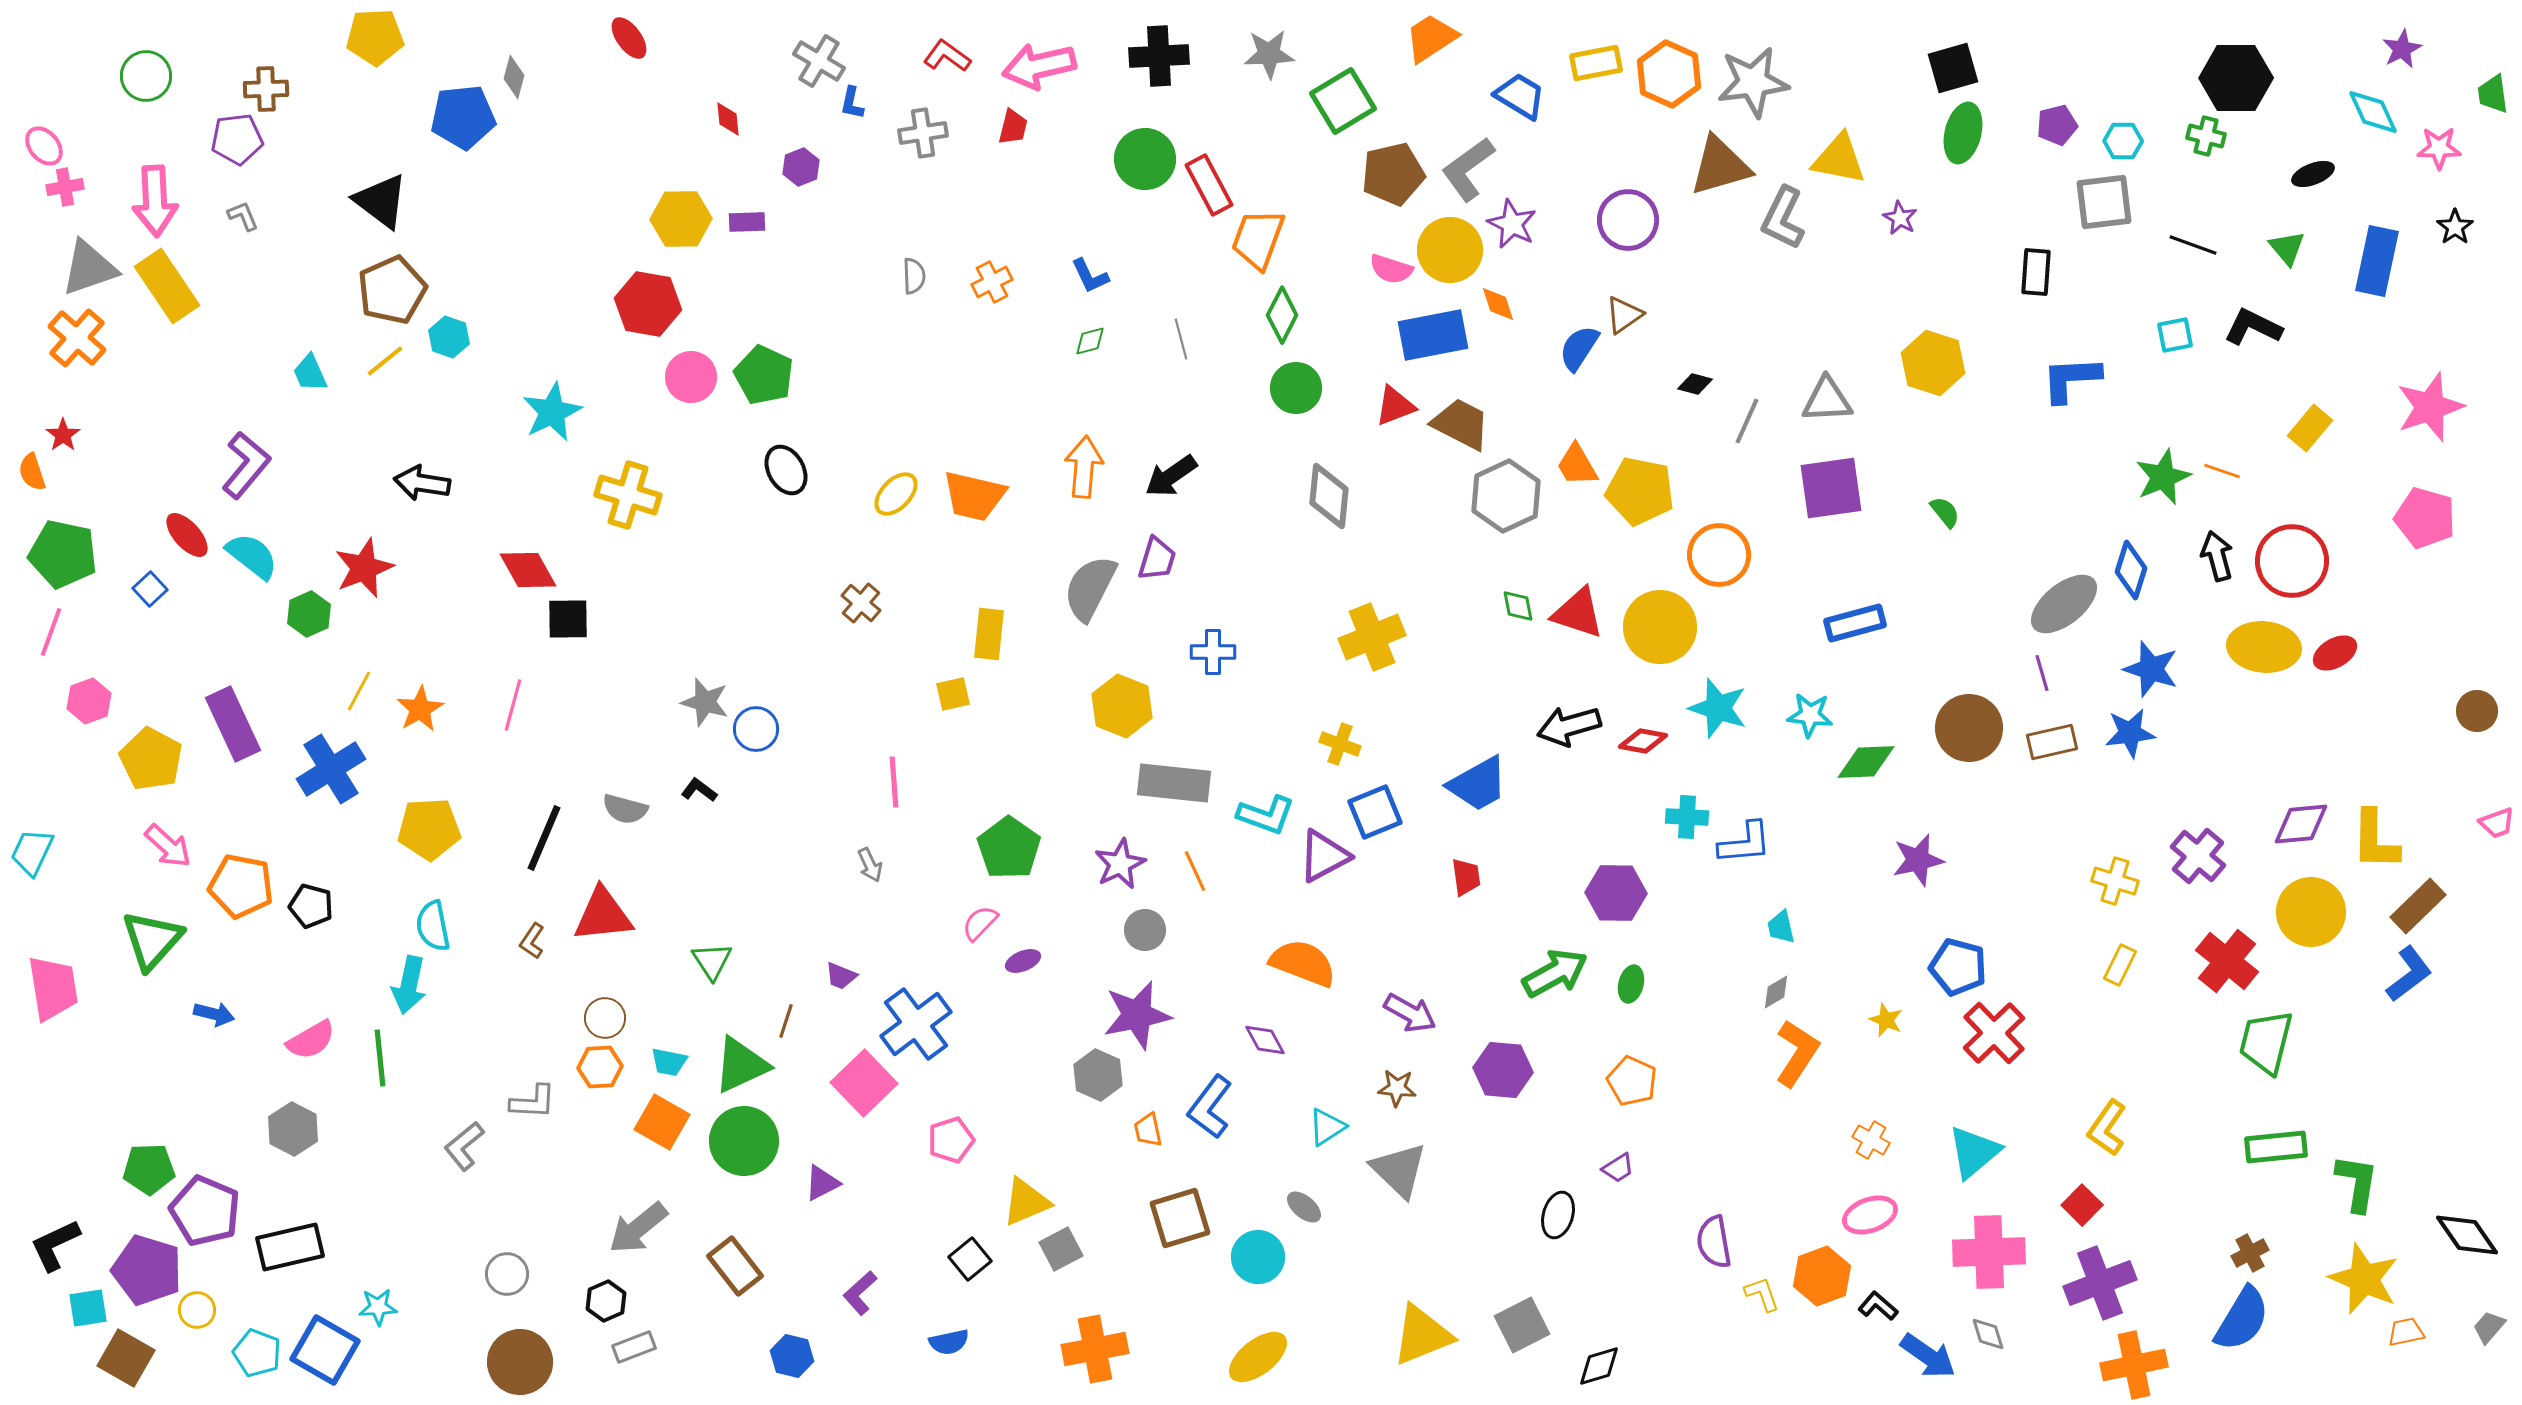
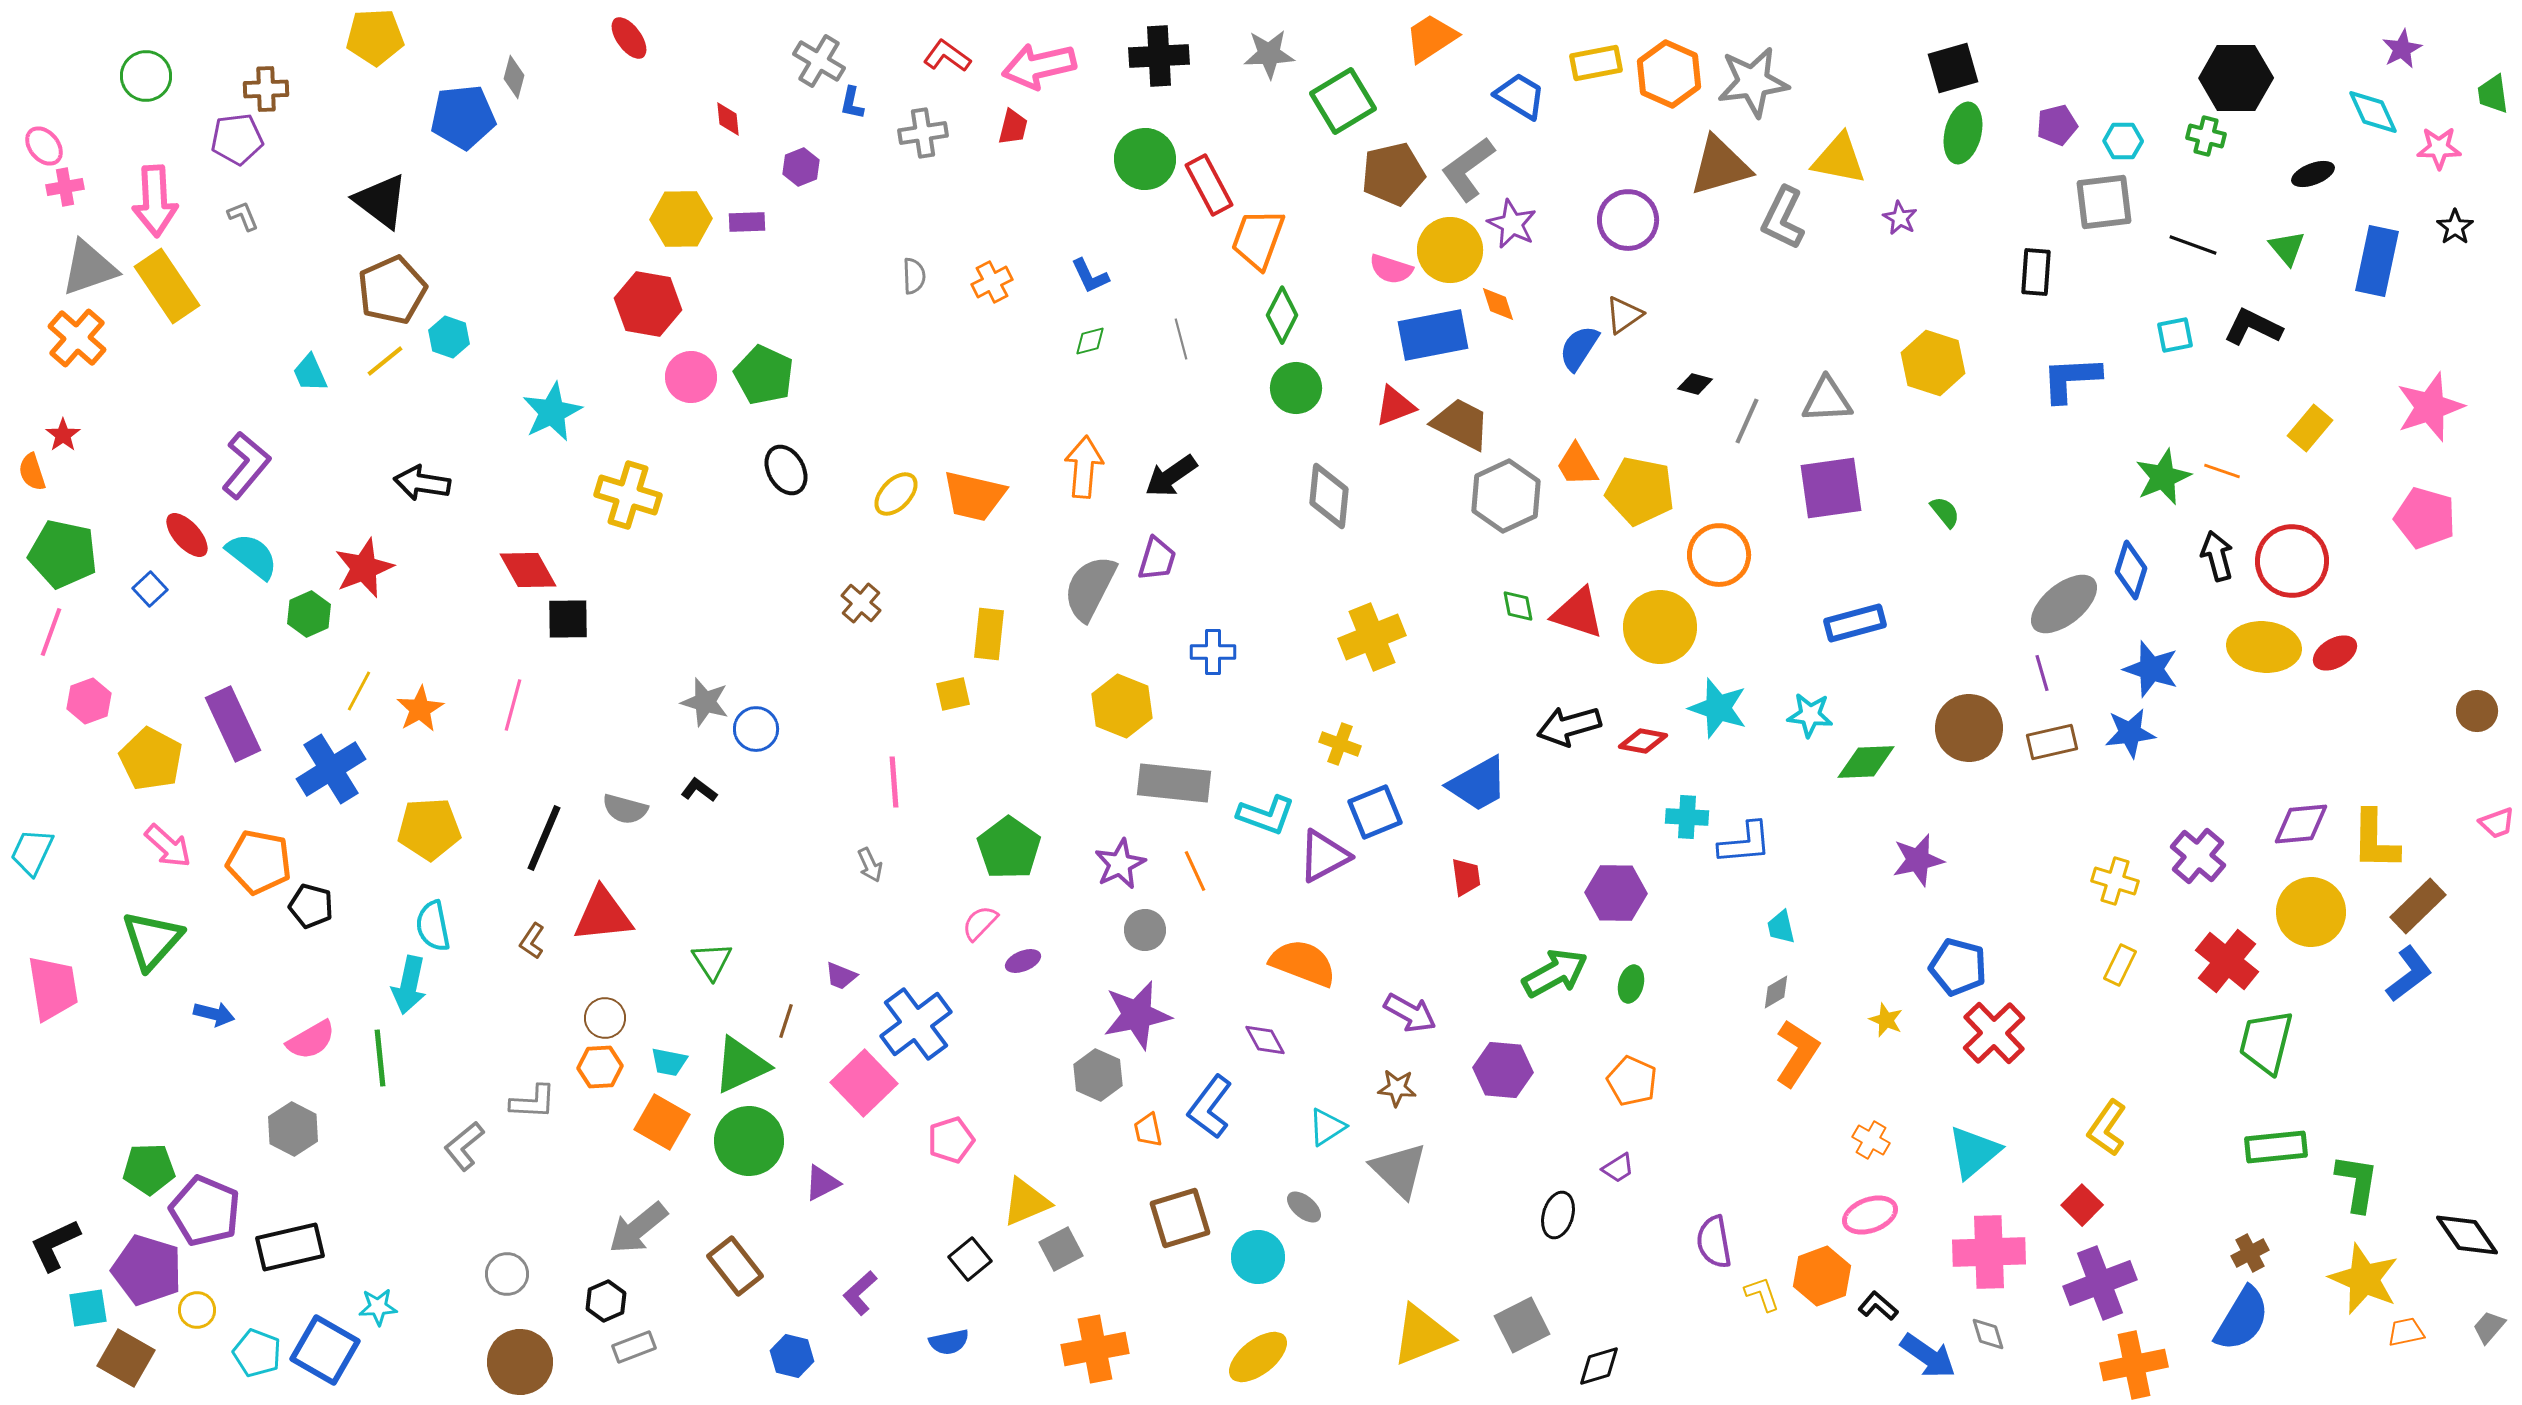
orange pentagon at (241, 886): moved 18 px right, 24 px up
green circle at (744, 1141): moved 5 px right
